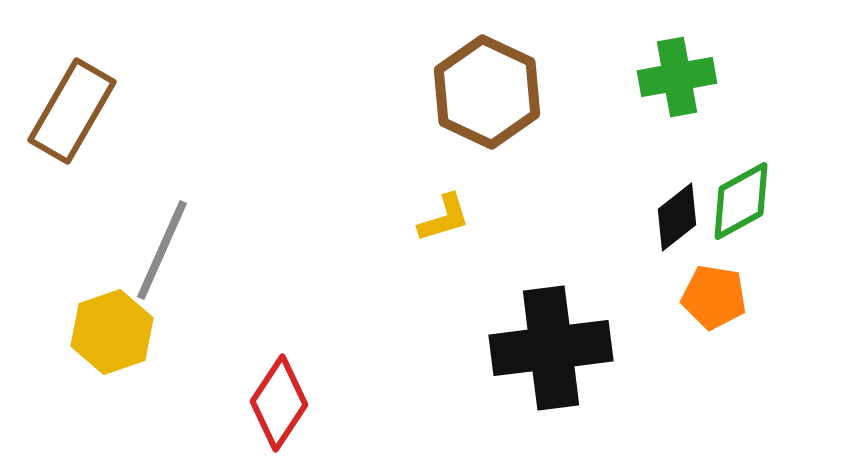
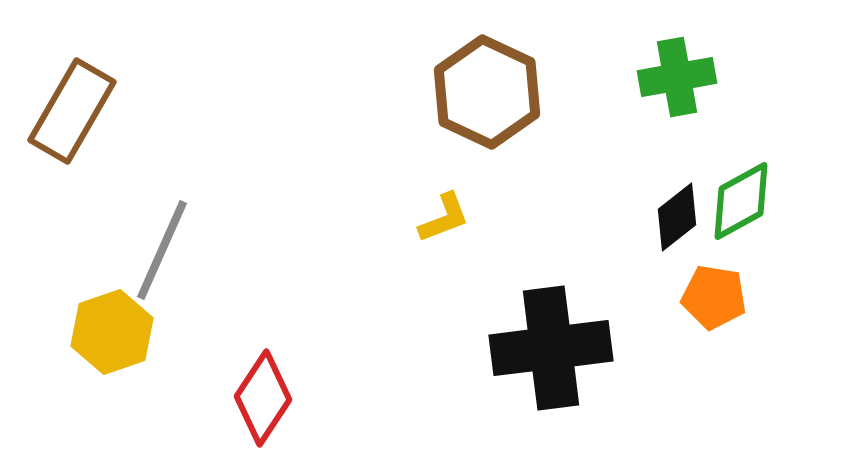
yellow L-shape: rotated 4 degrees counterclockwise
red diamond: moved 16 px left, 5 px up
